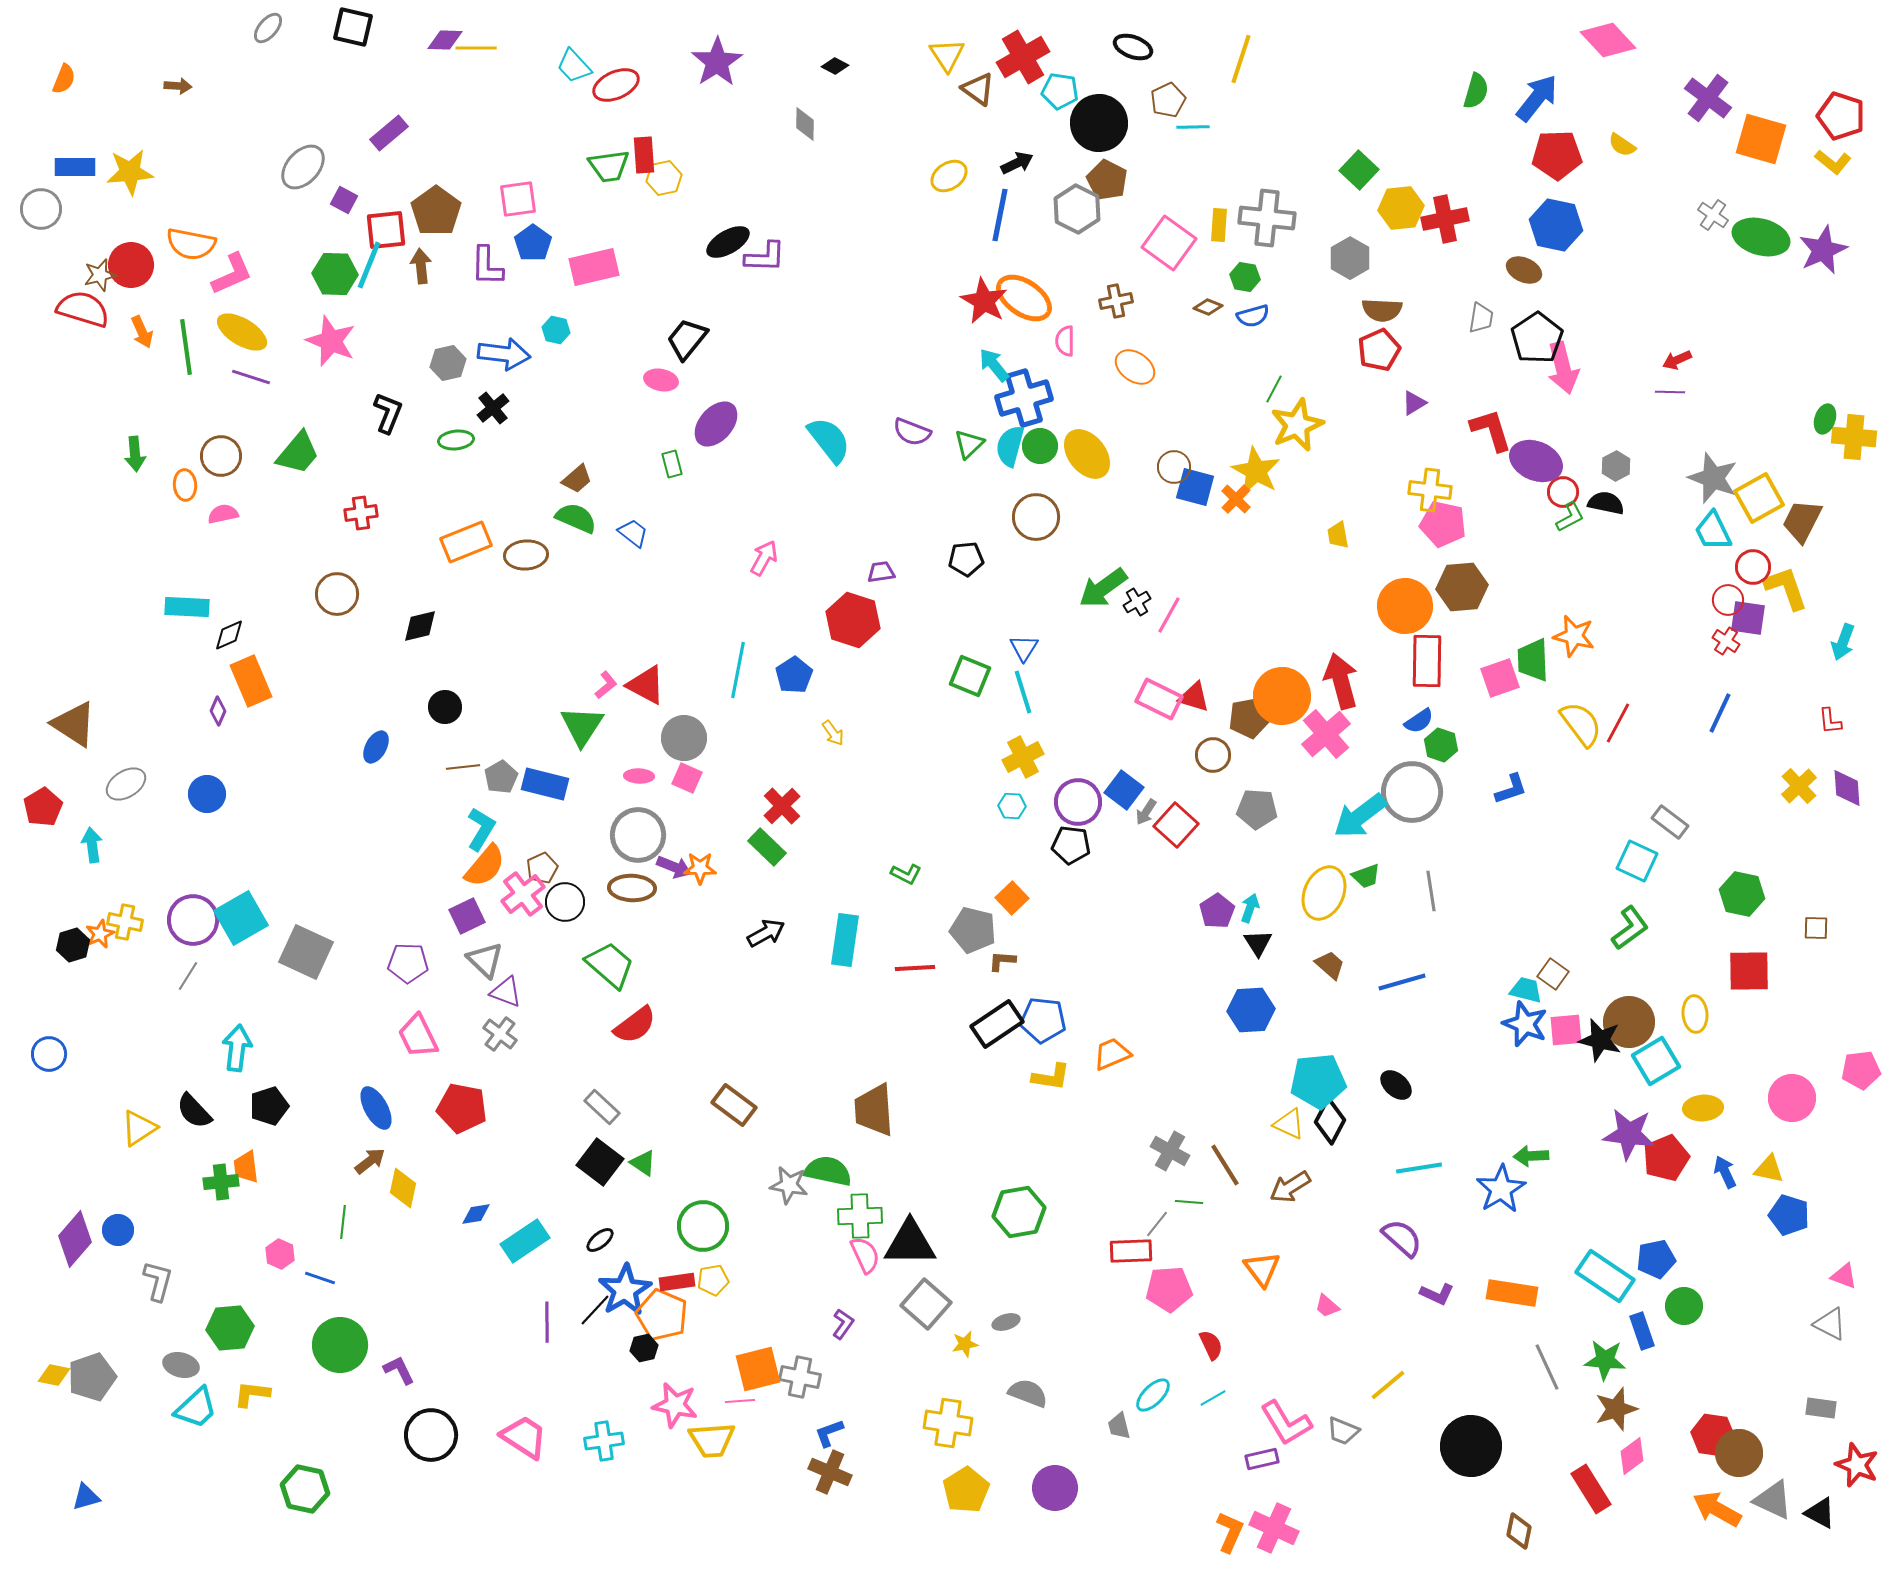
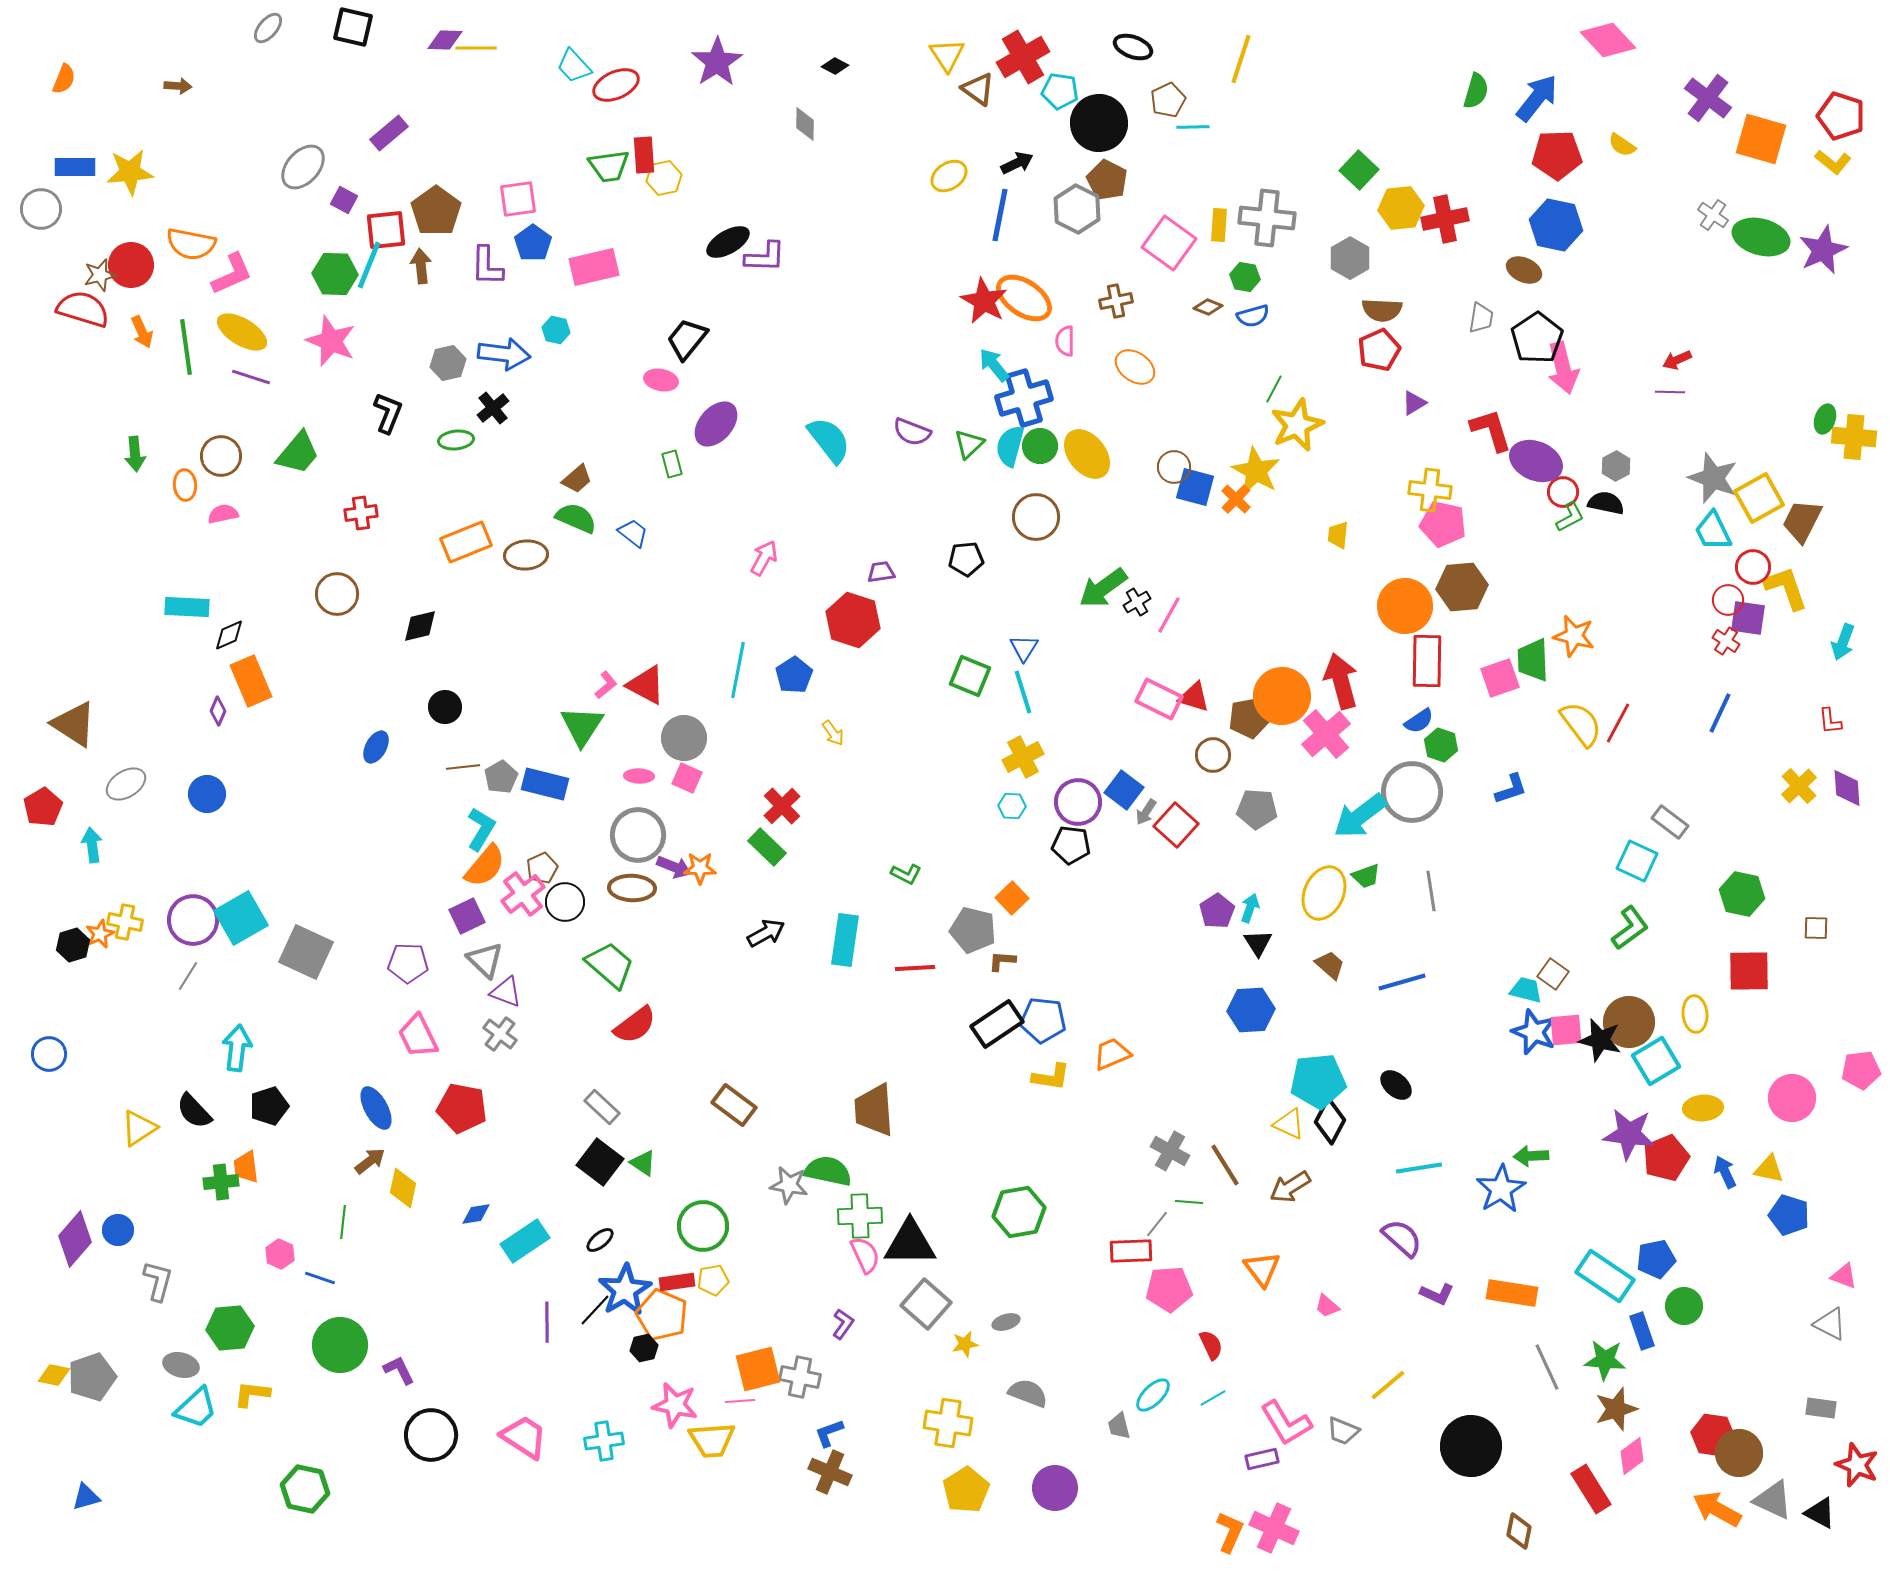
yellow trapezoid at (1338, 535): rotated 16 degrees clockwise
blue star at (1525, 1024): moved 9 px right, 8 px down
